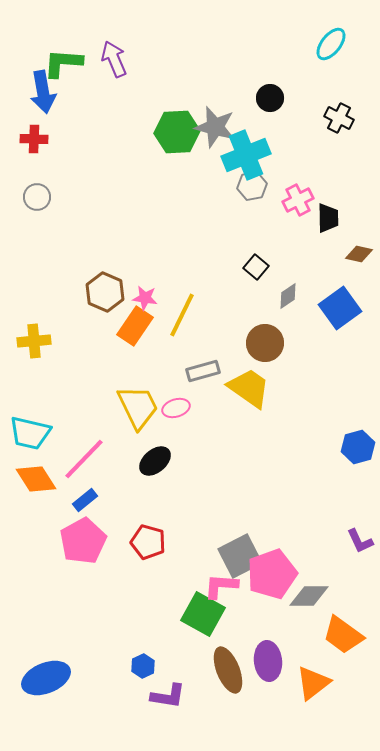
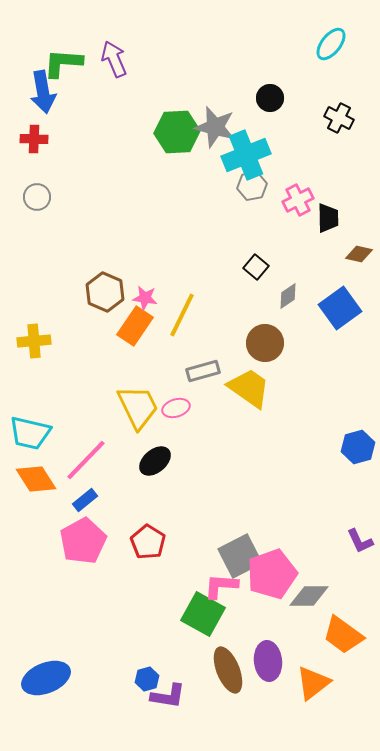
pink line at (84, 459): moved 2 px right, 1 px down
red pentagon at (148, 542): rotated 16 degrees clockwise
blue hexagon at (143, 666): moved 4 px right, 13 px down; rotated 10 degrees clockwise
